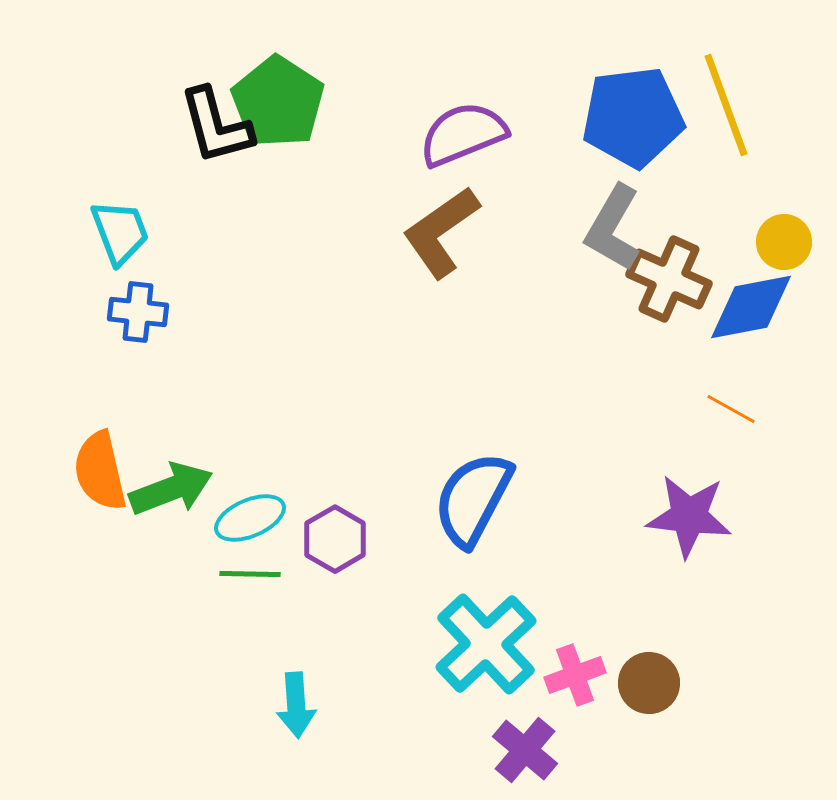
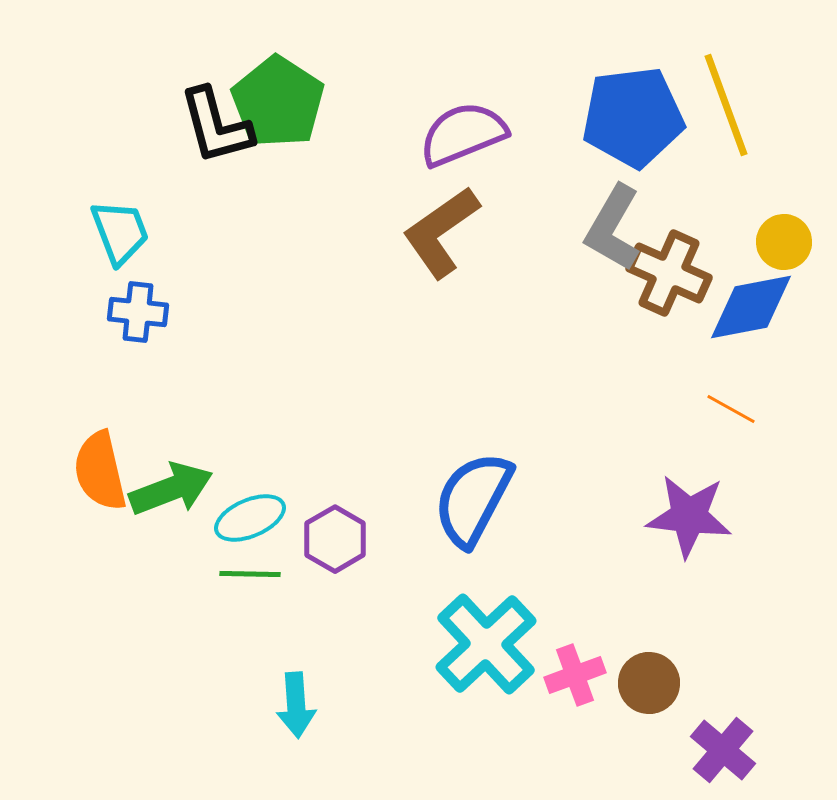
brown cross: moved 6 px up
purple cross: moved 198 px right
